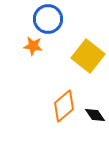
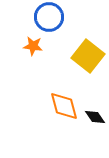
blue circle: moved 1 px right, 2 px up
orange diamond: rotated 64 degrees counterclockwise
black diamond: moved 2 px down
